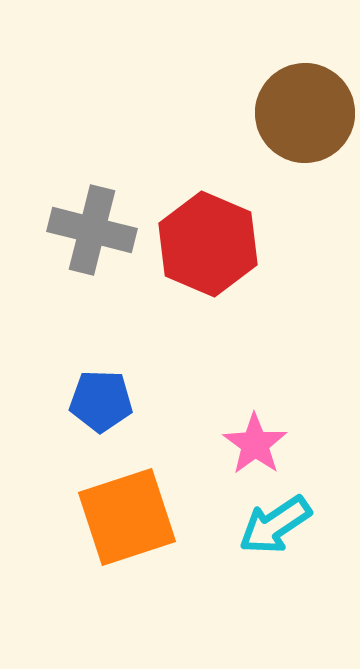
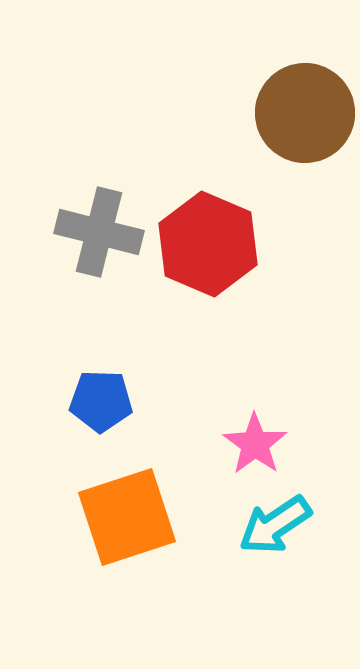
gray cross: moved 7 px right, 2 px down
